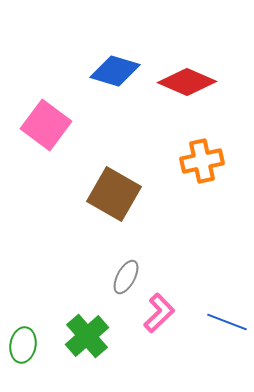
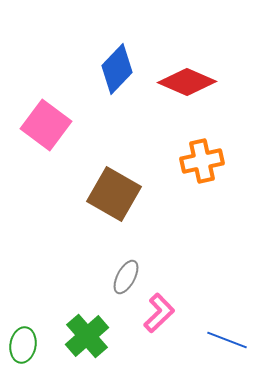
blue diamond: moved 2 px right, 2 px up; rotated 63 degrees counterclockwise
blue line: moved 18 px down
